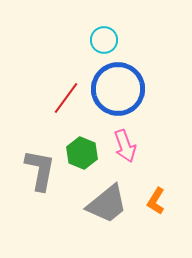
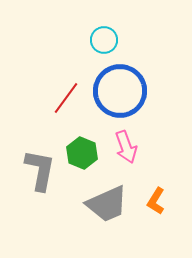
blue circle: moved 2 px right, 2 px down
pink arrow: moved 1 px right, 1 px down
gray trapezoid: rotated 15 degrees clockwise
